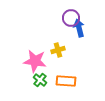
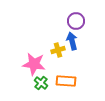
purple circle: moved 5 px right, 3 px down
blue arrow: moved 7 px left, 13 px down
pink star: moved 1 px left, 3 px down
green cross: moved 1 px right, 3 px down
